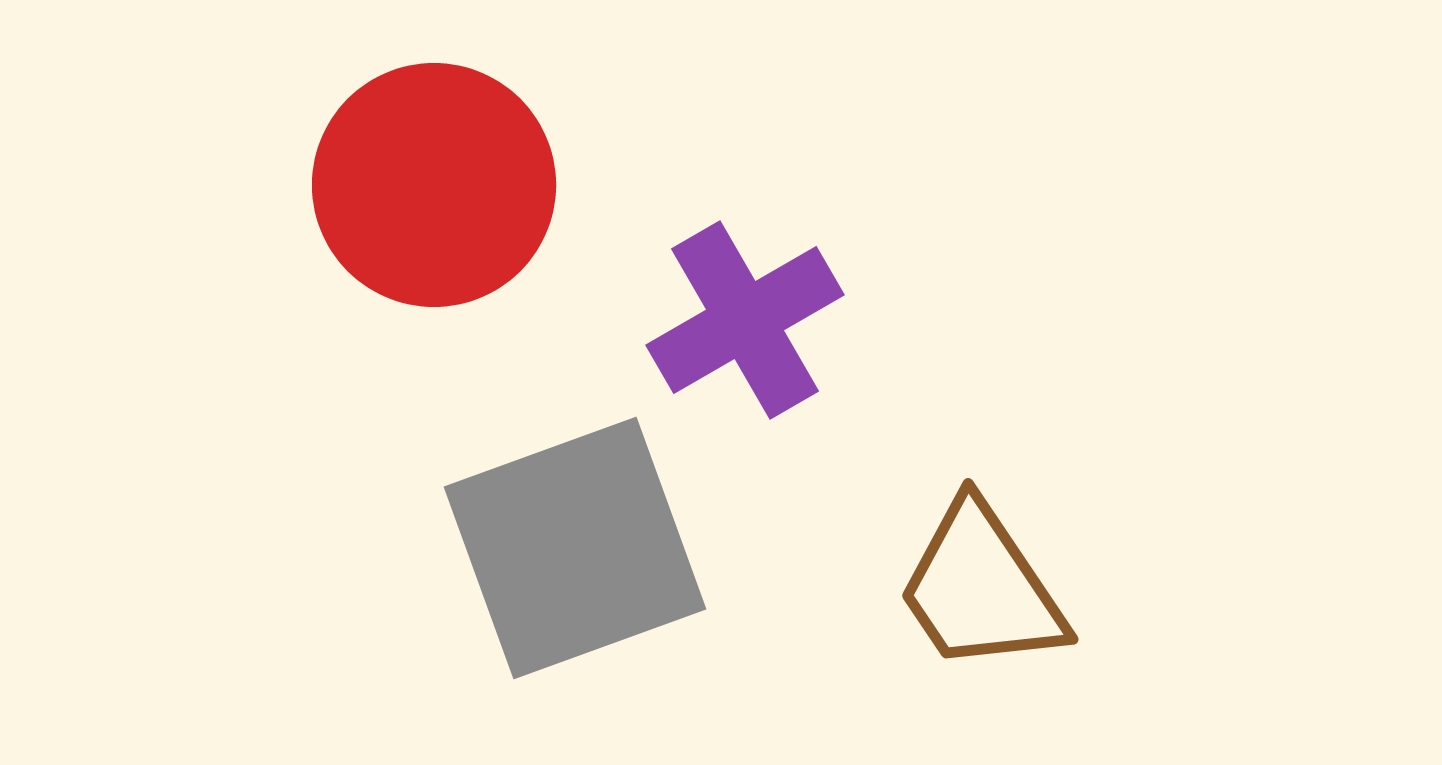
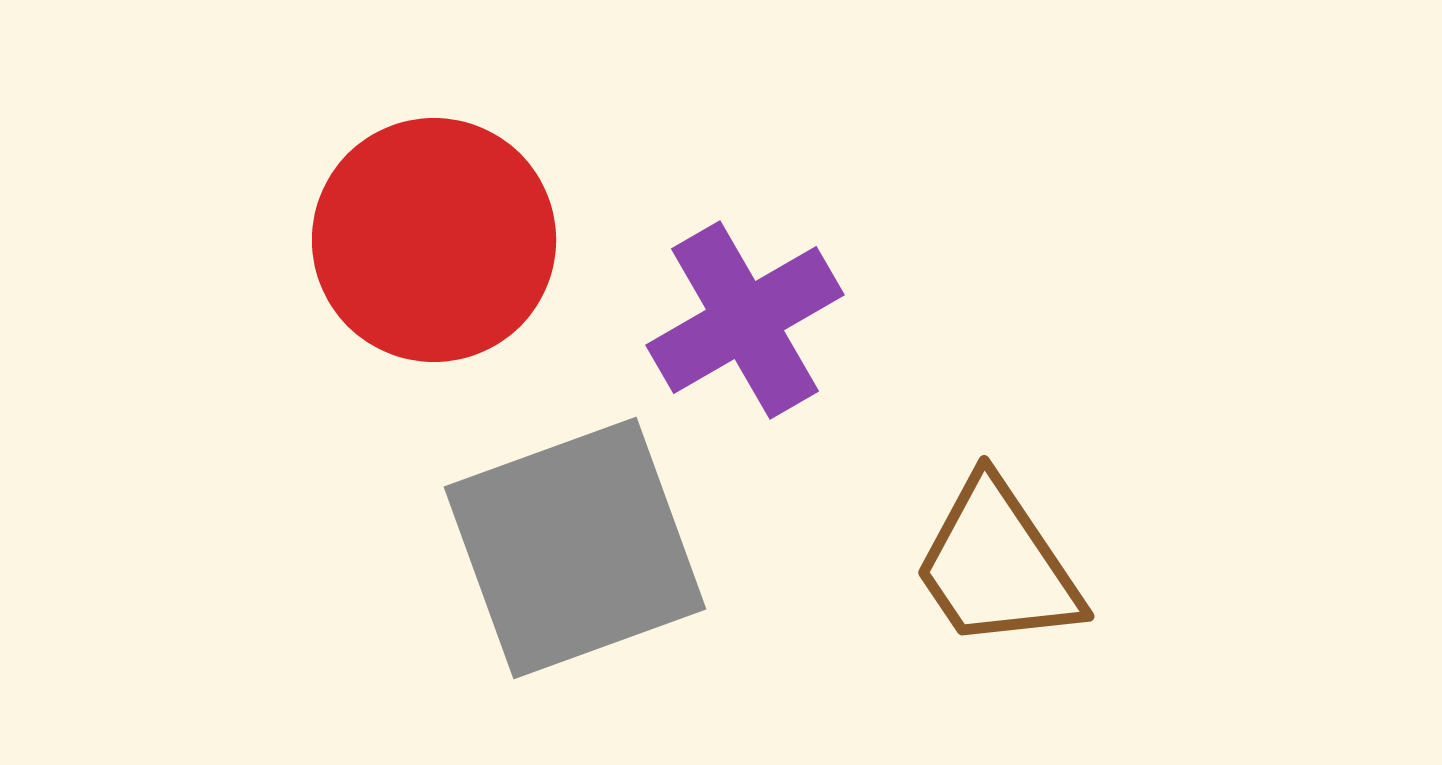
red circle: moved 55 px down
brown trapezoid: moved 16 px right, 23 px up
